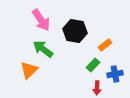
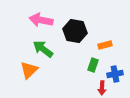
pink arrow: rotated 135 degrees clockwise
orange rectangle: rotated 24 degrees clockwise
green rectangle: rotated 24 degrees counterclockwise
red arrow: moved 5 px right
